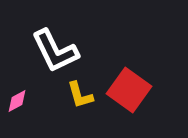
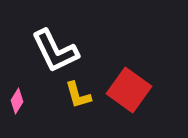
yellow L-shape: moved 2 px left
pink diamond: rotated 30 degrees counterclockwise
